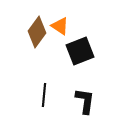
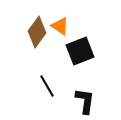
black line: moved 3 px right, 9 px up; rotated 35 degrees counterclockwise
